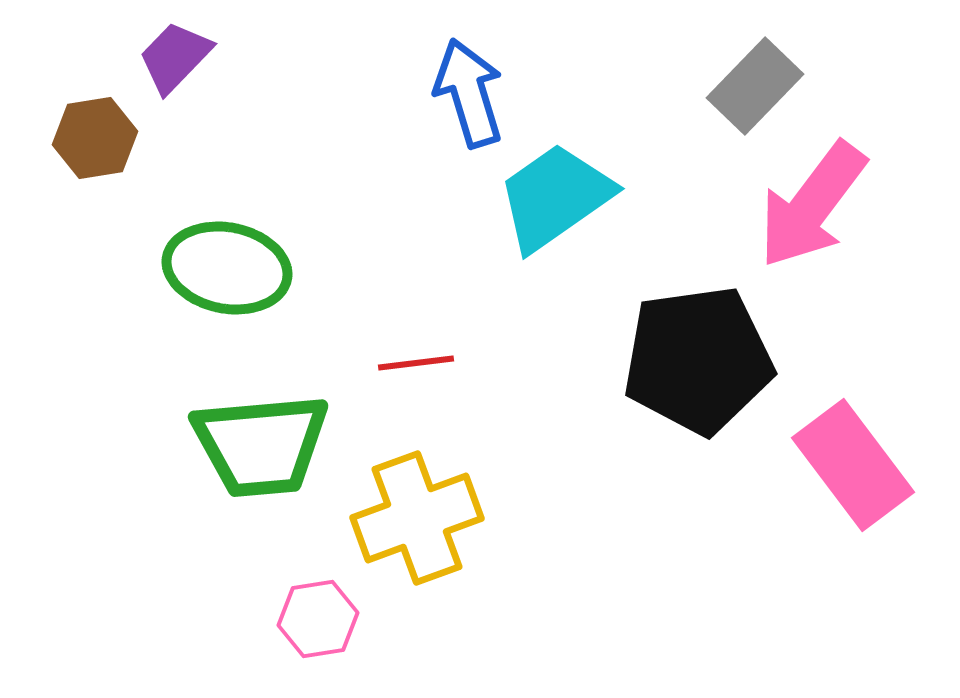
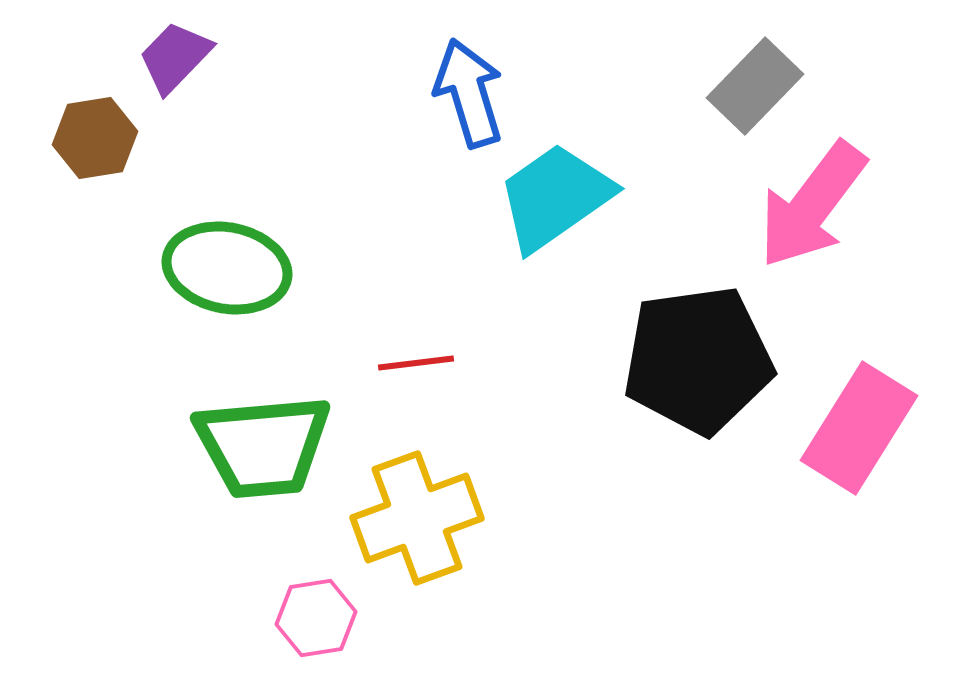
green trapezoid: moved 2 px right, 1 px down
pink rectangle: moved 6 px right, 37 px up; rotated 69 degrees clockwise
pink hexagon: moved 2 px left, 1 px up
